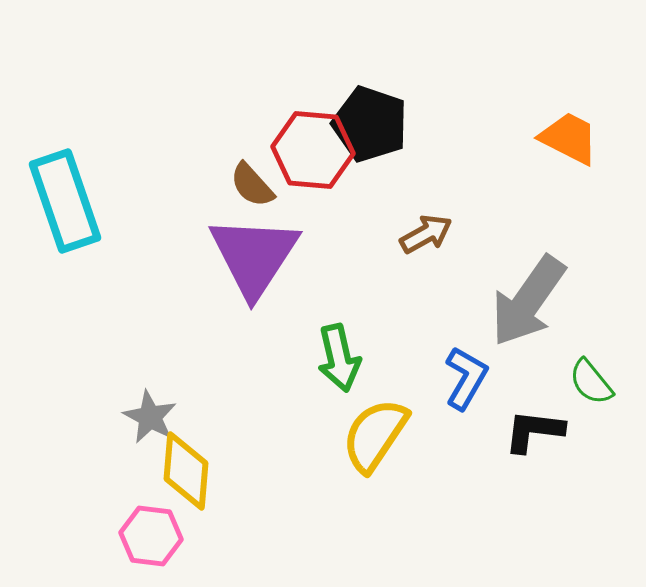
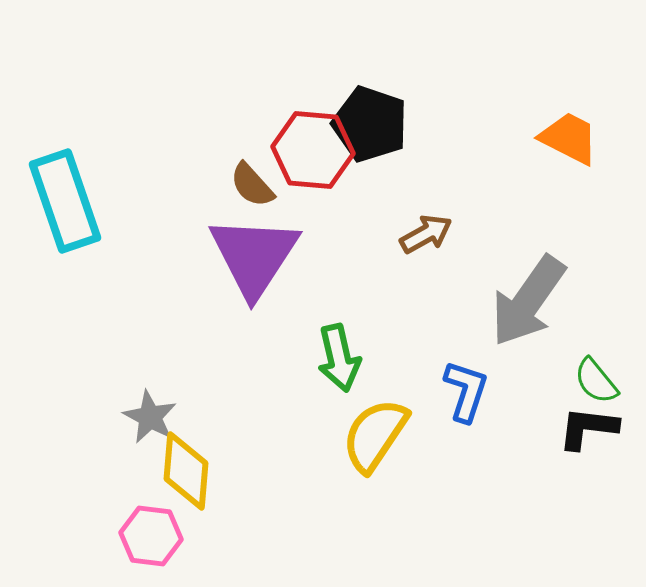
blue L-shape: moved 13 px down; rotated 12 degrees counterclockwise
green semicircle: moved 5 px right, 1 px up
black L-shape: moved 54 px right, 3 px up
